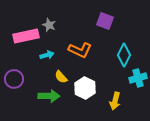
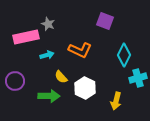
gray star: moved 1 px left, 1 px up
pink rectangle: moved 1 px down
purple circle: moved 1 px right, 2 px down
yellow arrow: moved 1 px right
